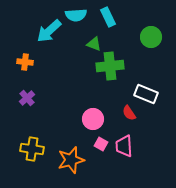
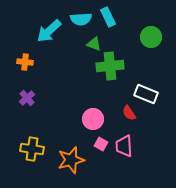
cyan semicircle: moved 5 px right, 4 px down
